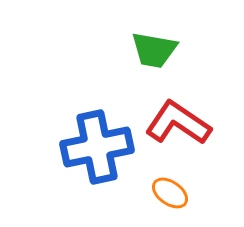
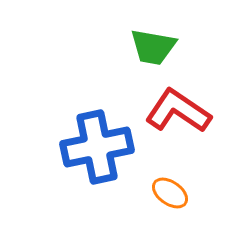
green trapezoid: moved 1 px left, 3 px up
red L-shape: moved 12 px up
